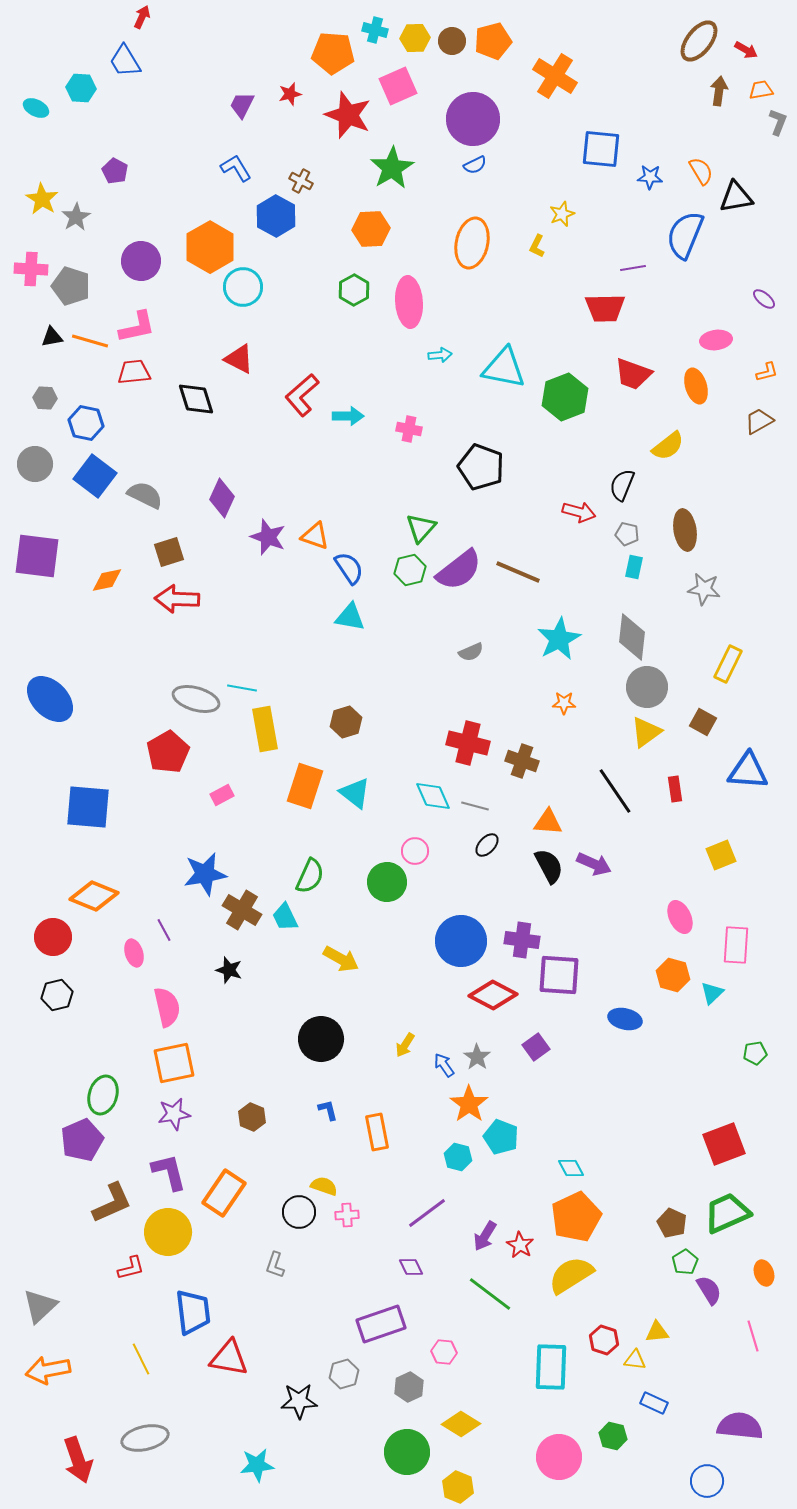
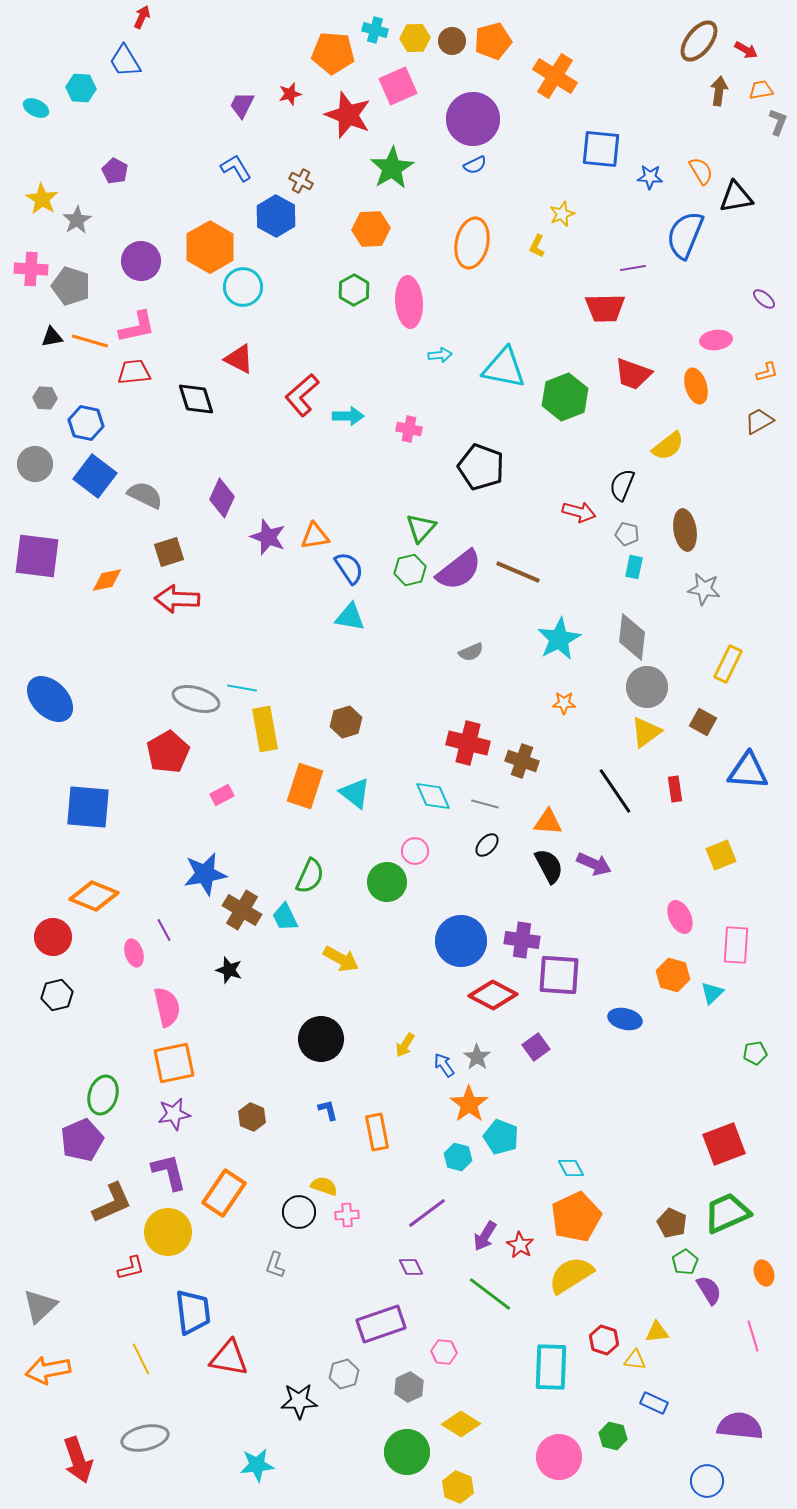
gray star at (76, 217): moved 1 px right, 3 px down
orange triangle at (315, 536): rotated 28 degrees counterclockwise
gray line at (475, 806): moved 10 px right, 2 px up
